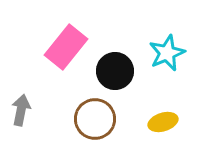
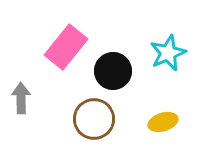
cyan star: moved 1 px right
black circle: moved 2 px left
gray arrow: moved 12 px up; rotated 12 degrees counterclockwise
brown circle: moved 1 px left
